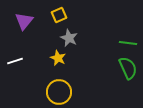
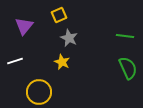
purple triangle: moved 5 px down
green line: moved 3 px left, 7 px up
yellow star: moved 4 px right, 4 px down
yellow circle: moved 20 px left
